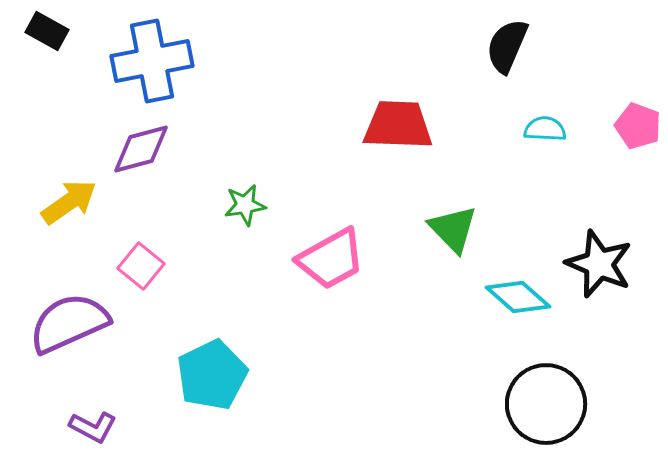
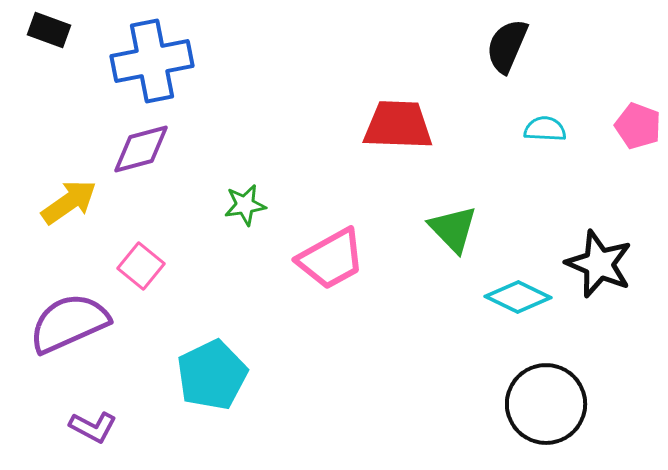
black rectangle: moved 2 px right, 1 px up; rotated 9 degrees counterclockwise
cyan diamond: rotated 16 degrees counterclockwise
